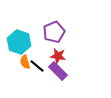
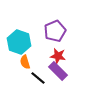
purple pentagon: moved 1 px right, 1 px up
black line: moved 1 px right, 12 px down
